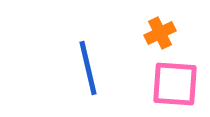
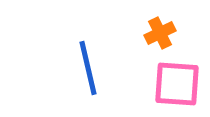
pink square: moved 2 px right
